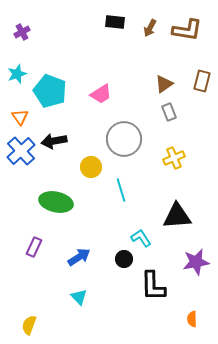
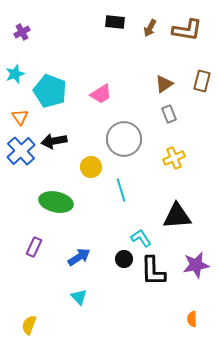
cyan star: moved 2 px left
gray rectangle: moved 2 px down
purple star: moved 3 px down
black L-shape: moved 15 px up
